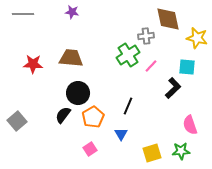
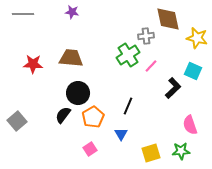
cyan square: moved 6 px right, 4 px down; rotated 18 degrees clockwise
yellow square: moved 1 px left
